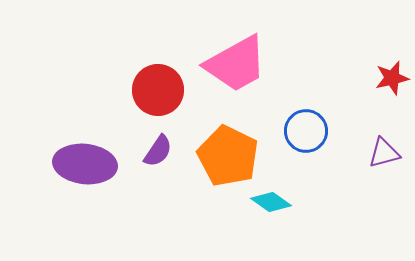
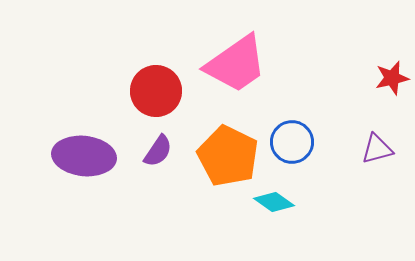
pink trapezoid: rotated 6 degrees counterclockwise
red circle: moved 2 px left, 1 px down
blue circle: moved 14 px left, 11 px down
purple triangle: moved 7 px left, 4 px up
purple ellipse: moved 1 px left, 8 px up
cyan diamond: moved 3 px right
